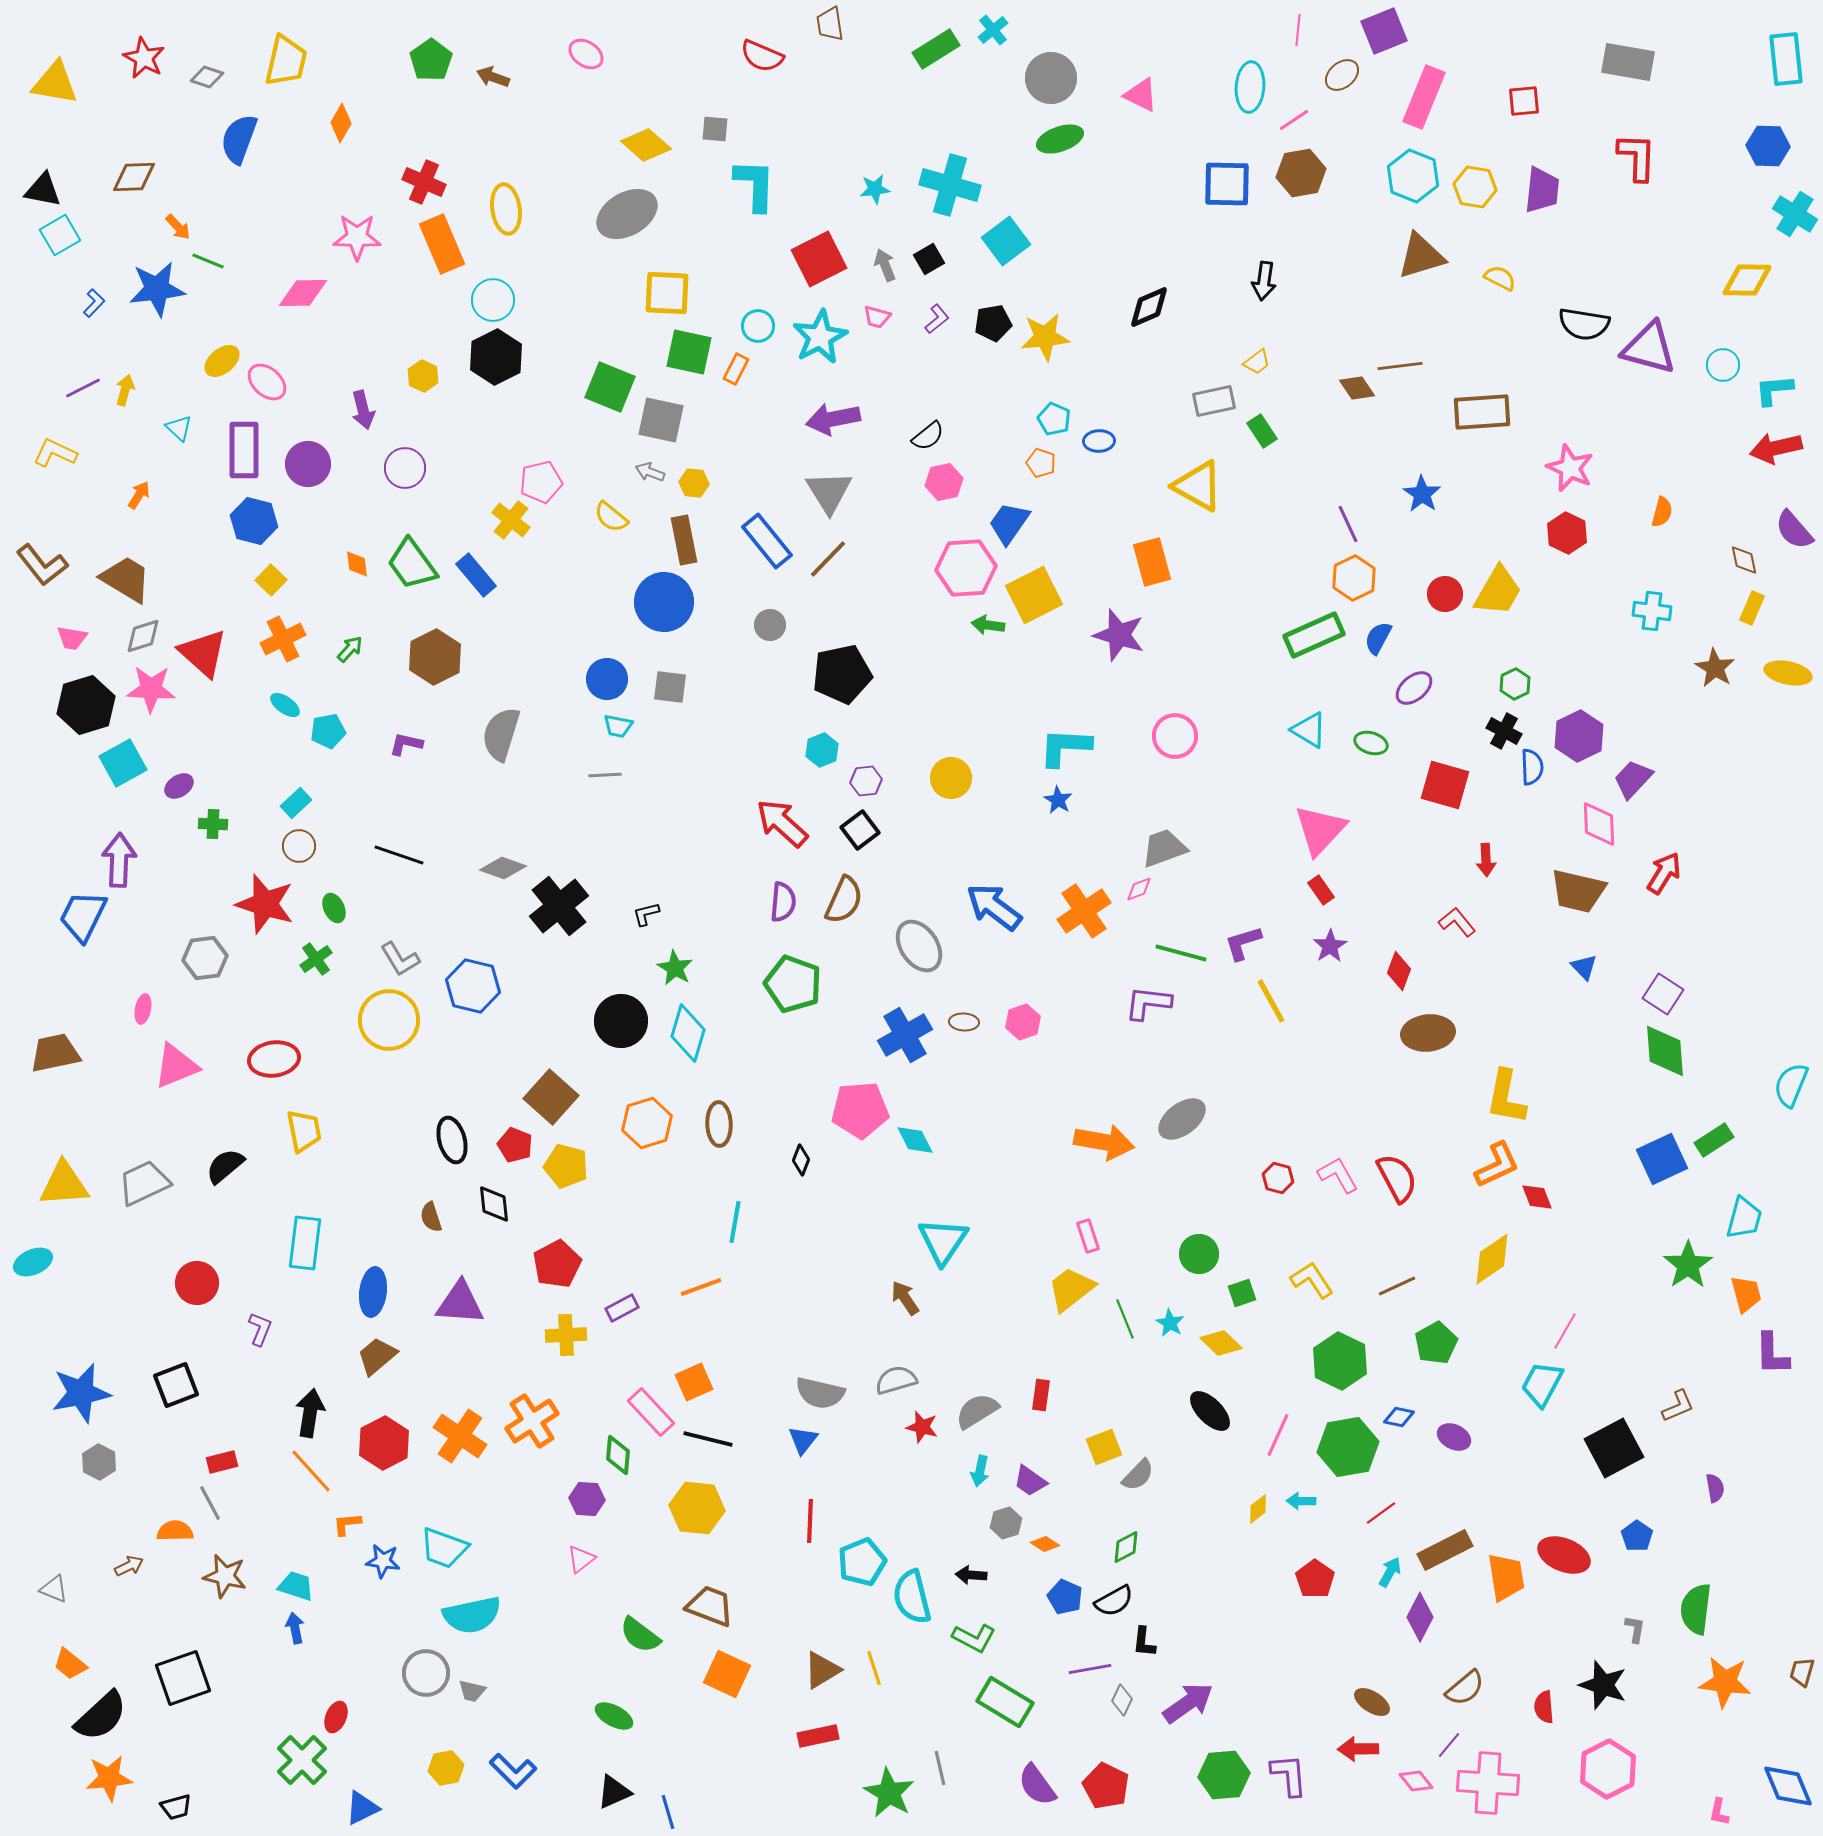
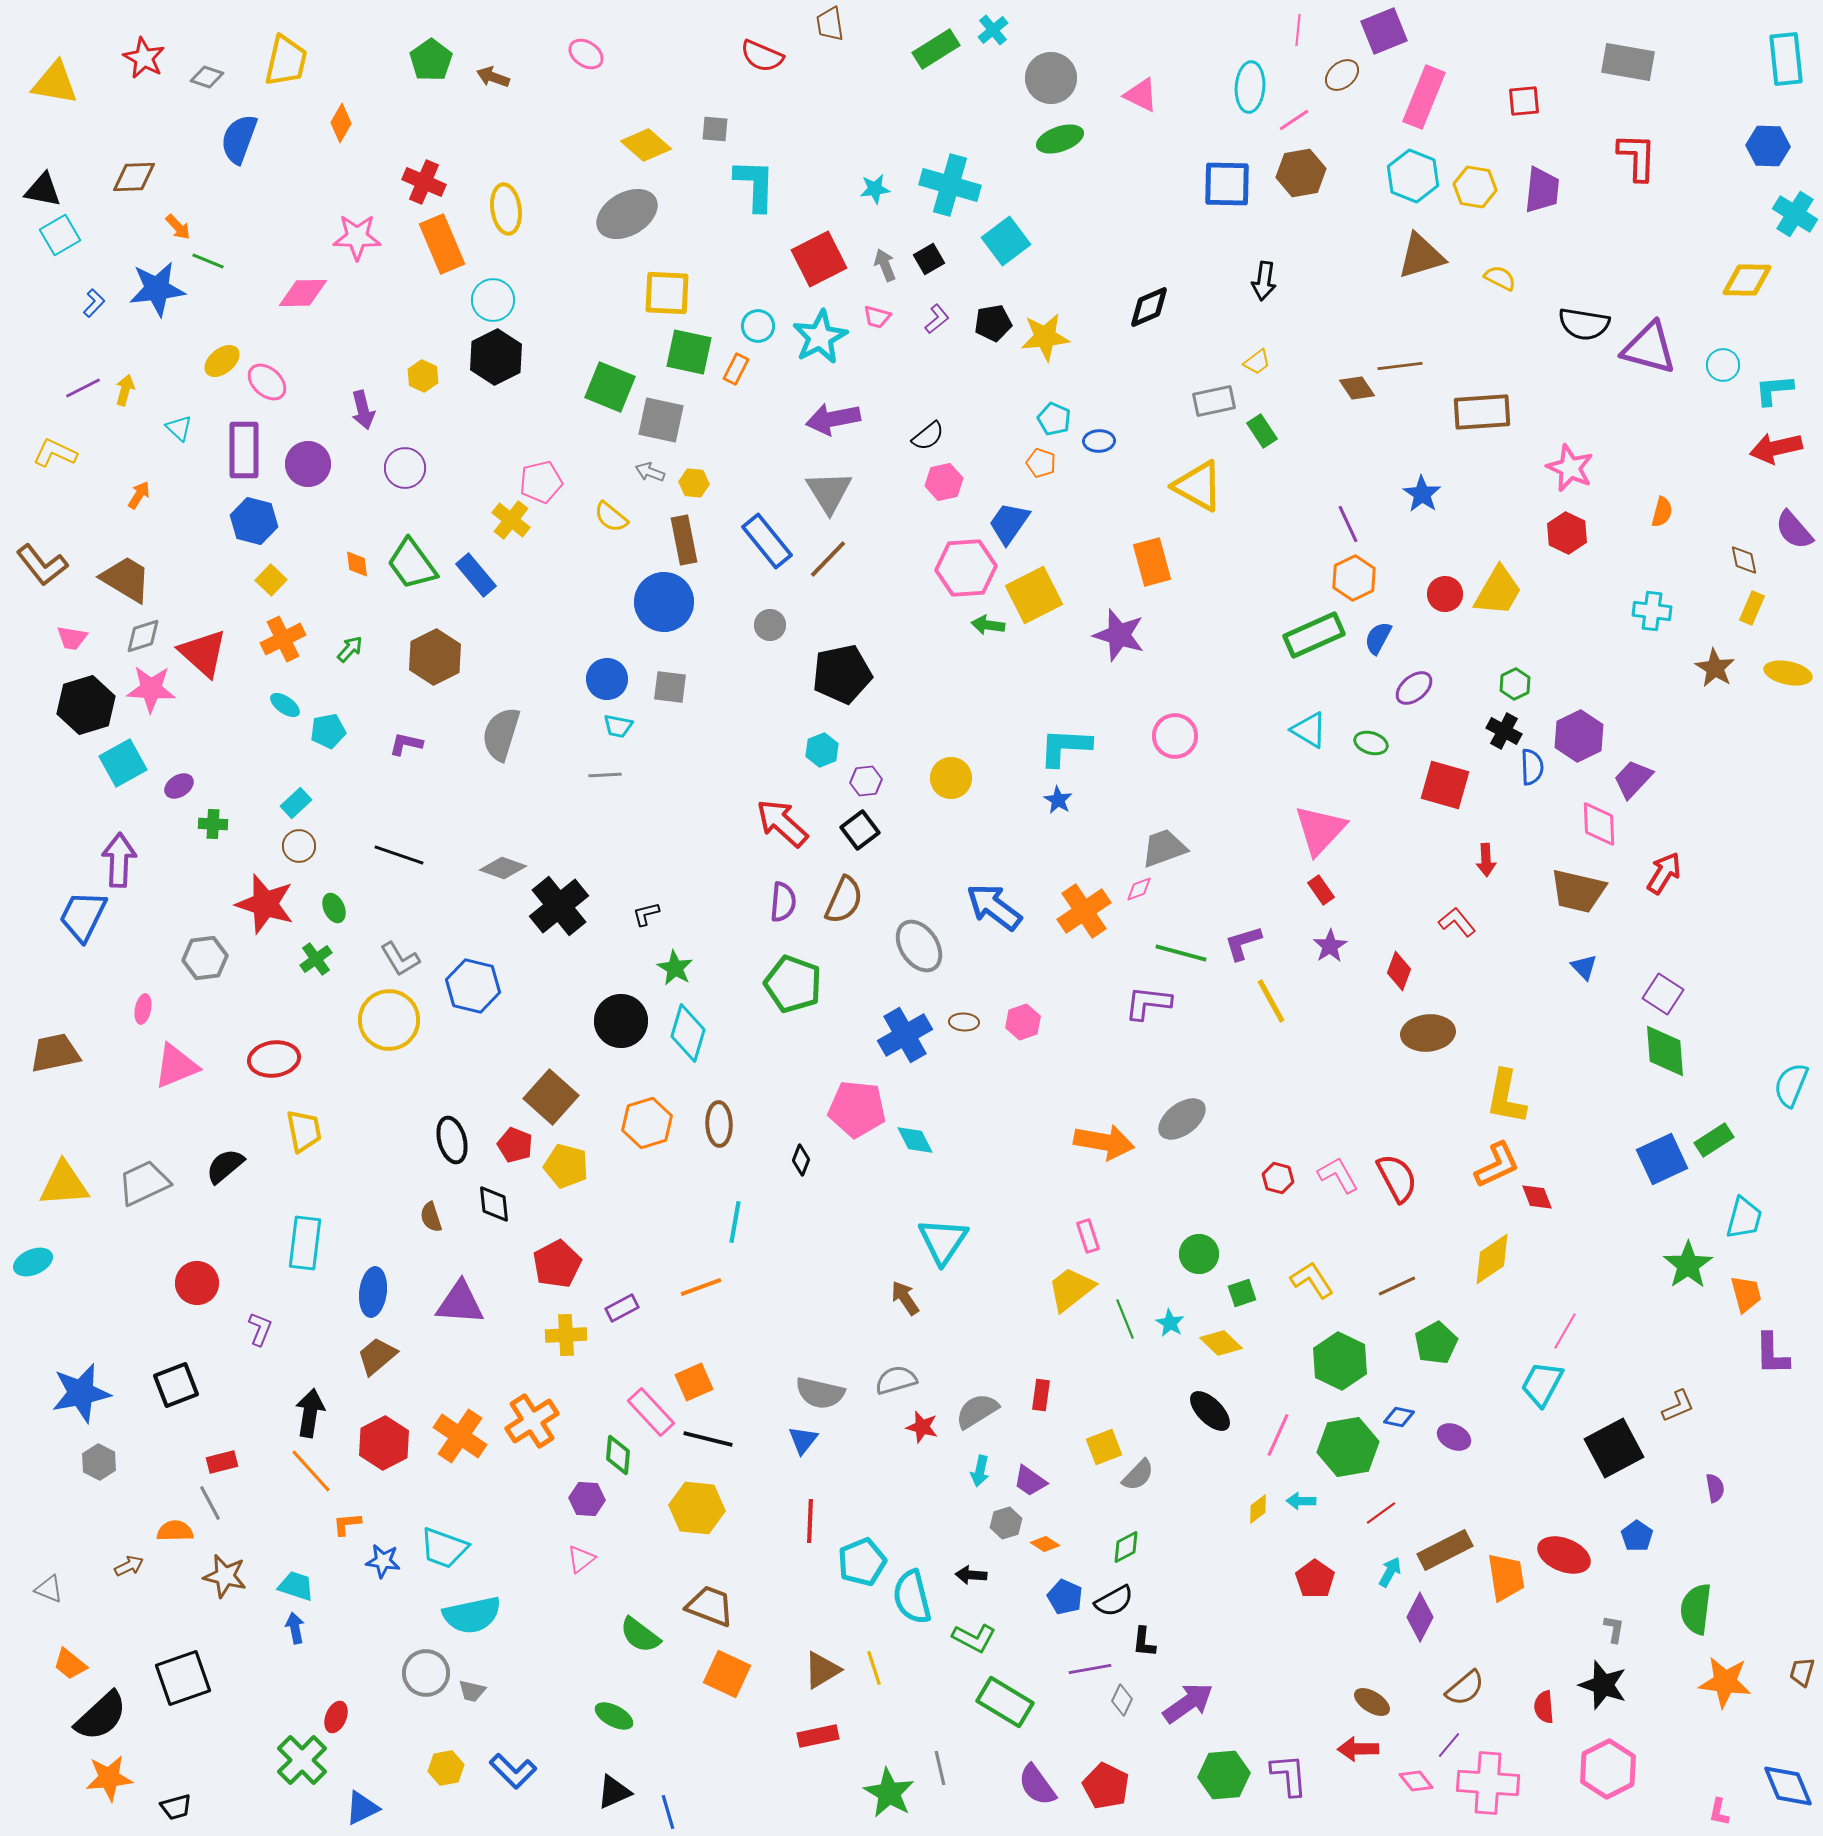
pink pentagon at (860, 1110): moved 3 px left, 1 px up; rotated 10 degrees clockwise
gray triangle at (54, 1589): moved 5 px left
gray L-shape at (1635, 1629): moved 21 px left
